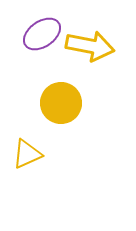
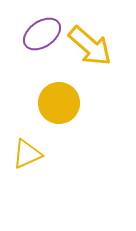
yellow arrow: rotated 30 degrees clockwise
yellow circle: moved 2 px left
